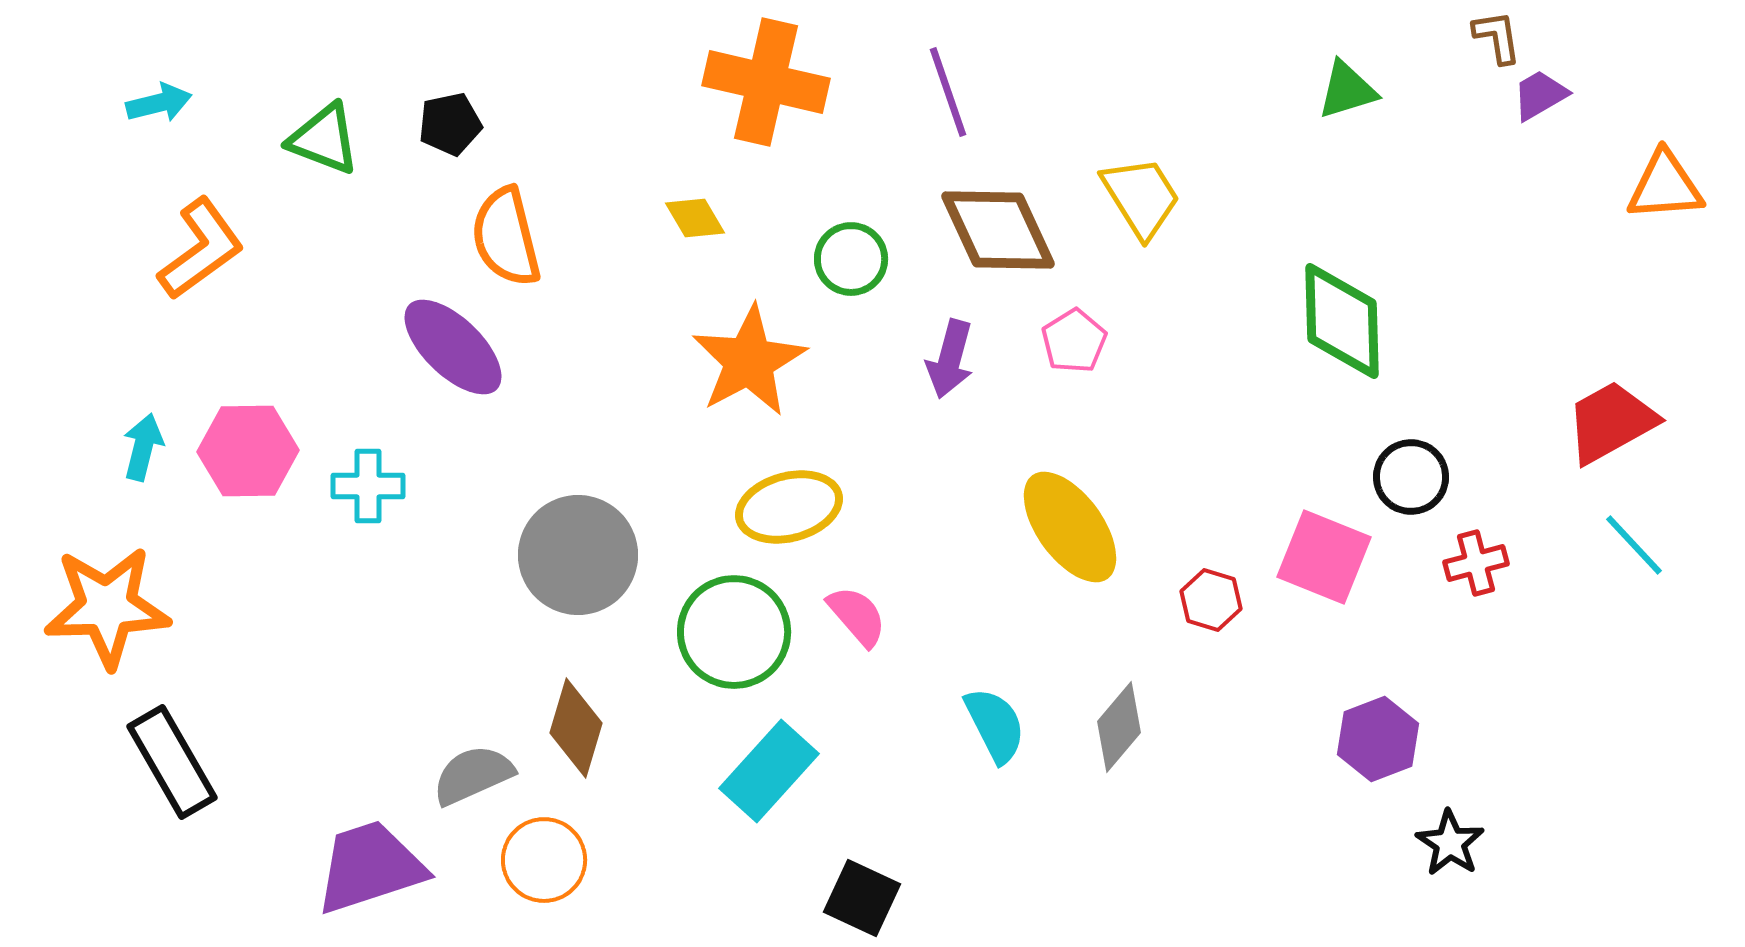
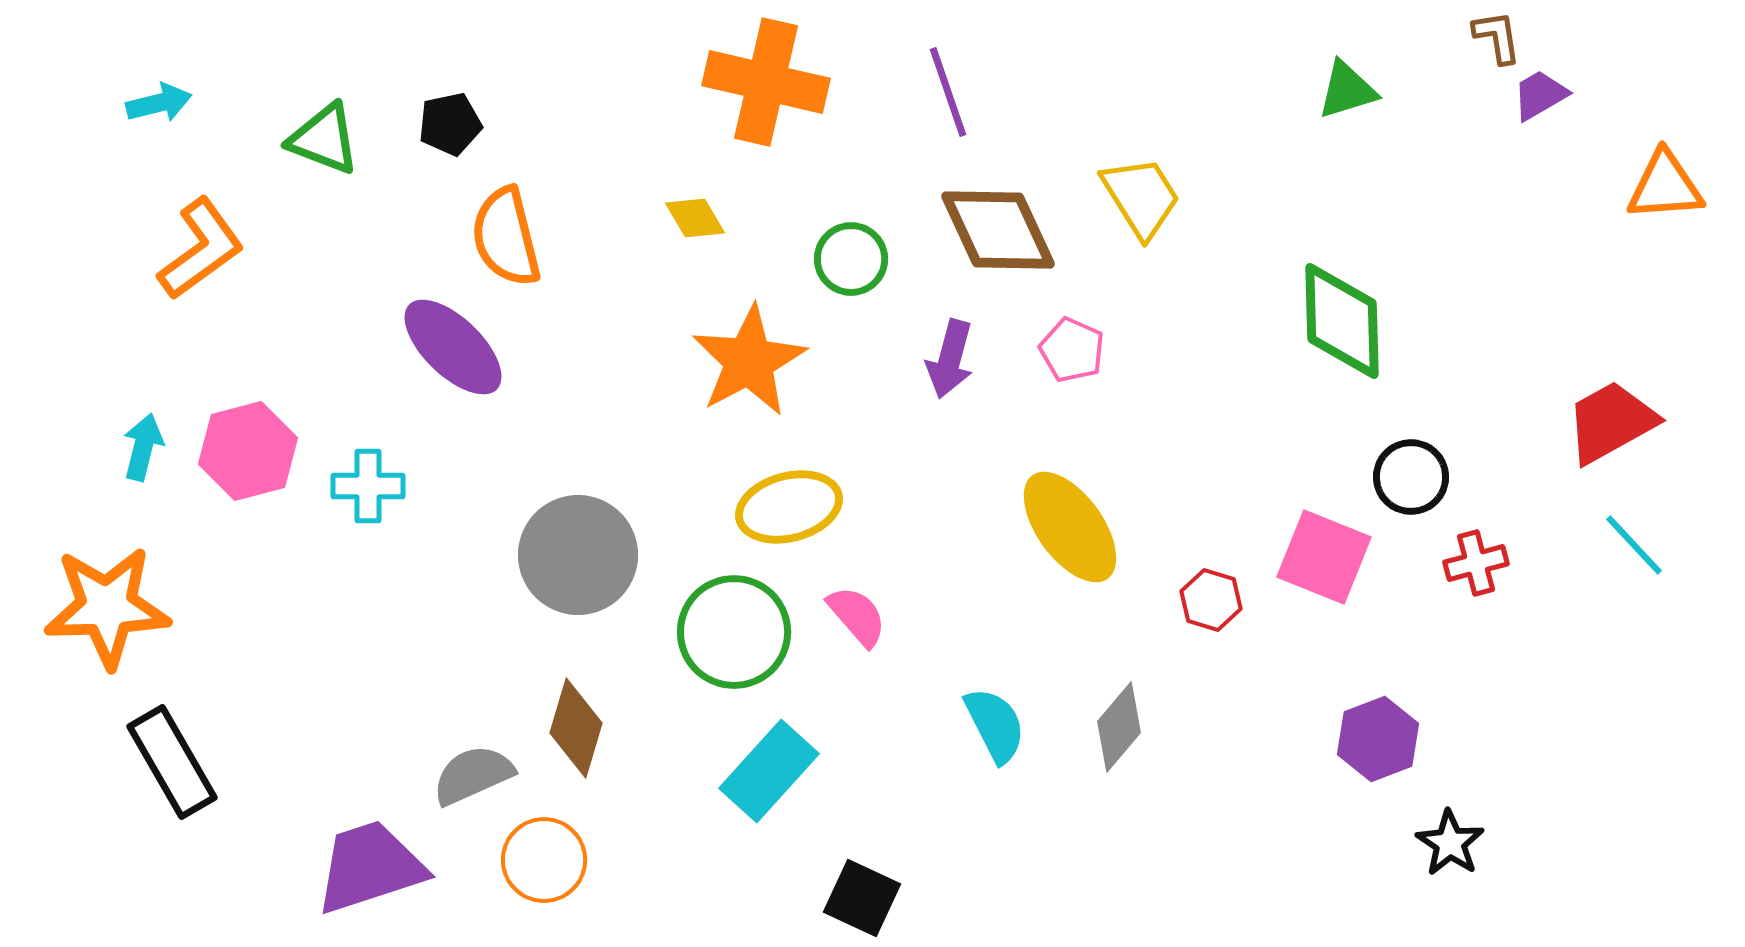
pink pentagon at (1074, 341): moved 2 px left, 9 px down; rotated 16 degrees counterclockwise
pink hexagon at (248, 451): rotated 14 degrees counterclockwise
